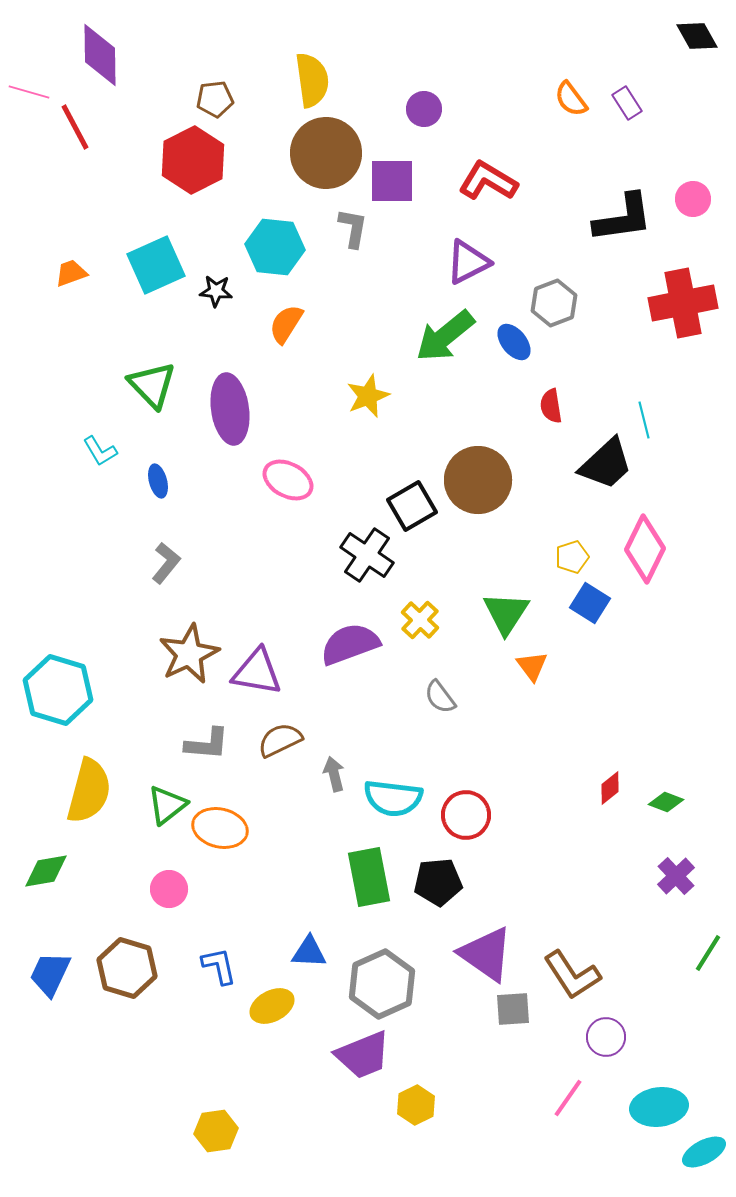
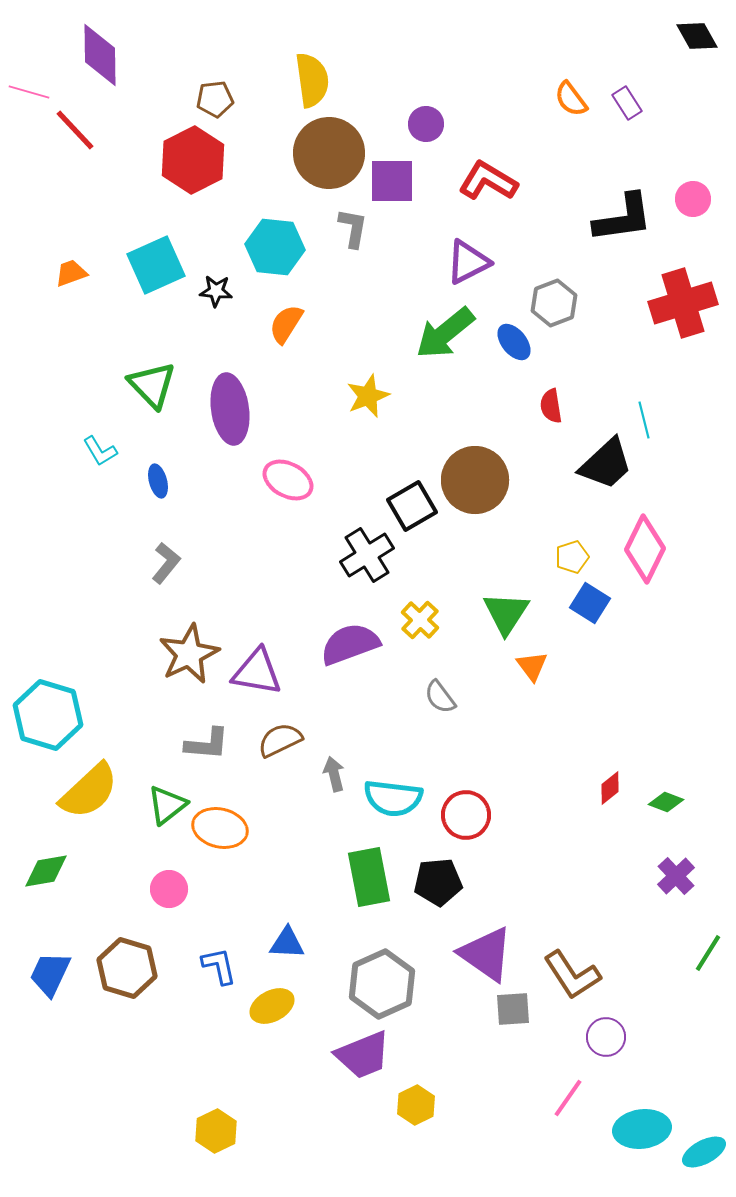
purple circle at (424, 109): moved 2 px right, 15 px down
red line at (75, 127): moved 3 px down; rotated 15 degrees counterclockwise
brown circle at (326, 153): moved 3 px right
red cross at (683, 303): rotated 6 degrees counterclockwise
green arrow at (445, 336): moved 3 px up
brown circle at (478, 480): moved 3 px left
black cross at (367, 555): rotated 24 degrees clockwise
cyan hexagon at (58, 690): moved 10 px left, 25 px down
yellow semicircle at (89, 791): rotated 32 degrees clockwise
blue triangle at (309, 952): moved 22 px left, 9 px up
cyan ellipse at (659, 1107): moved 17 px left, 22 px down
yellow hexagon at (216, 1131): rotated 18 degrees counterclockwise
